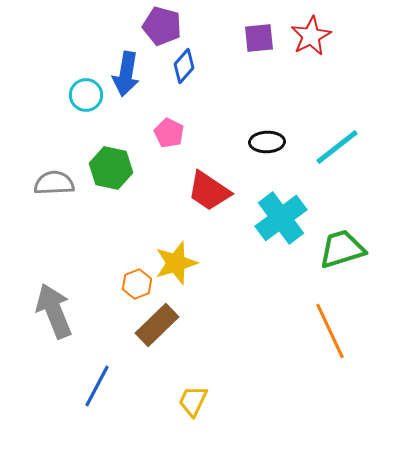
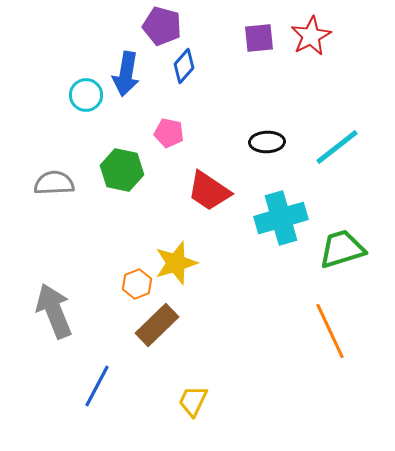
pink pentagon: rotated 16 degrees counterclockwise
green hexagon: moved 11 px right, 2 px down
cyan cross: rotated 21 degrees clockwise
